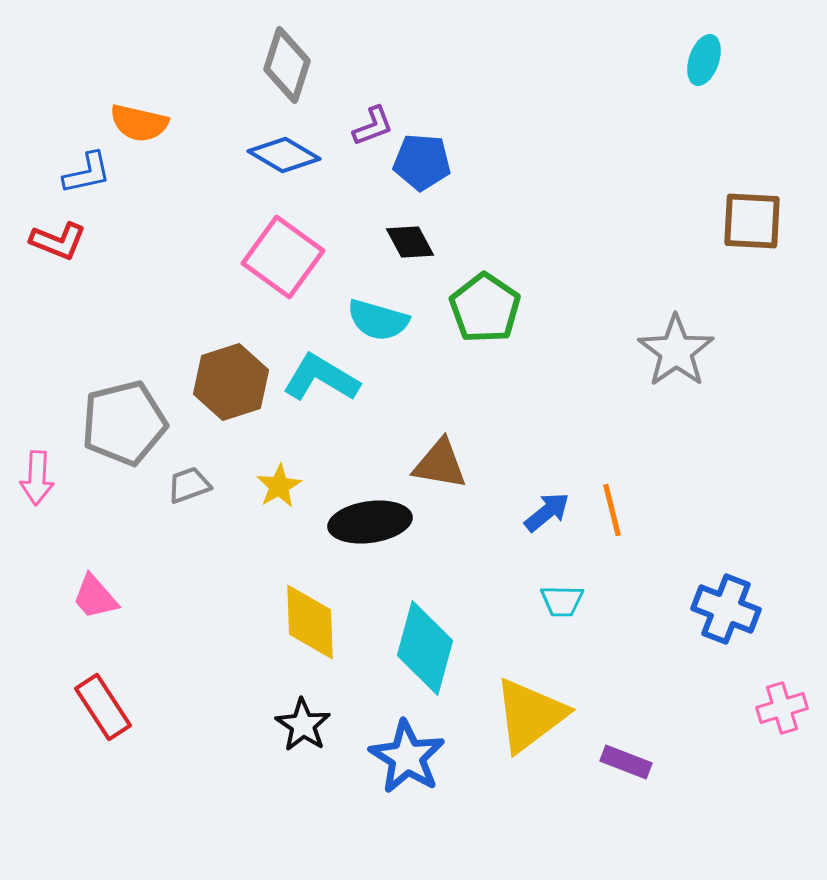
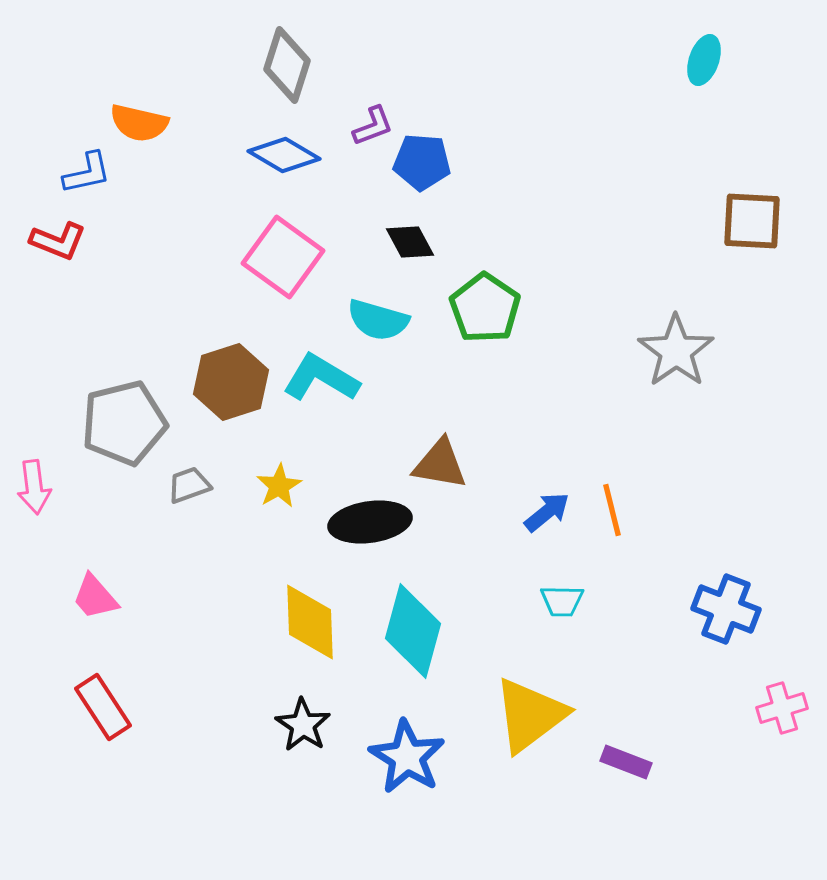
pink arrow: moved 3 px left, 9 px down; rotated 10 degrees counterclockwise
cyan diamond: moved 12 px left, 17 px up
